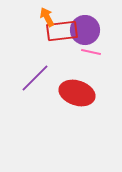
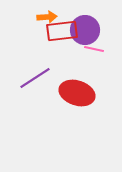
orange arrow: rotated 114 degrees clockwise
pink line: moved 3 px right, 3 px up
purple line: rotated 12 degrees clockwise
